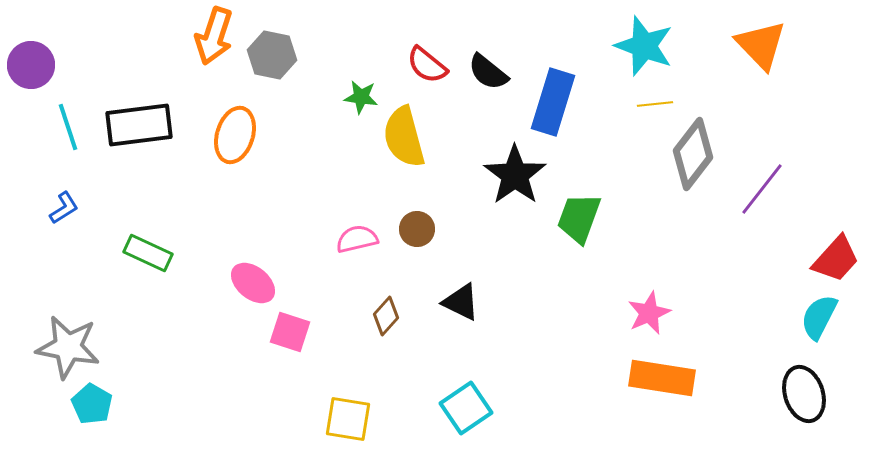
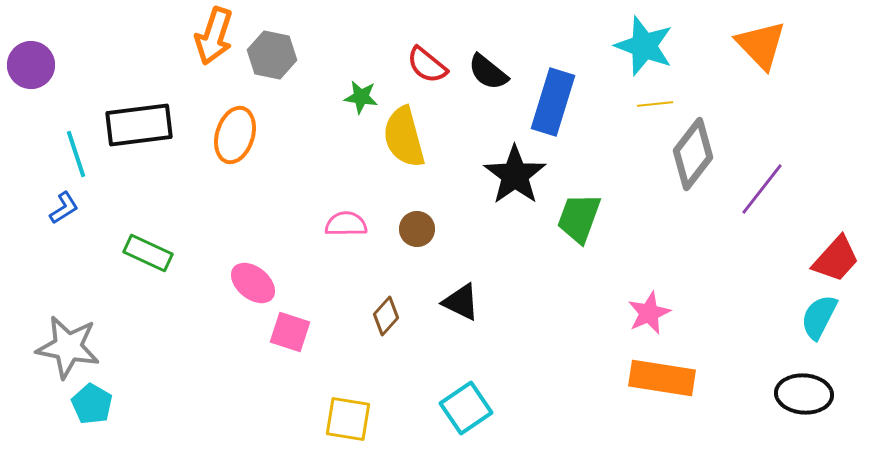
cyan line: moved 8 px right, 27 px down
pink semicircle: moved 11 px left, 15 px up; rotated 12 degrees clockwise
black ellipse: rotated 68 degrees counterclockwise
